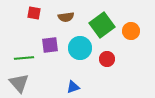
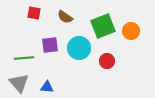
brown semicircle: moved 1 px left; rotated 42 degrees clockwise
green square: moved 1 px right, 1 px down; rotated 15 degrees clockwise
cyan circle: moved 1 px left
red circle: moved 2 px down
blue triangle: moved 26 px left; rotated 24 degrees clockwise
